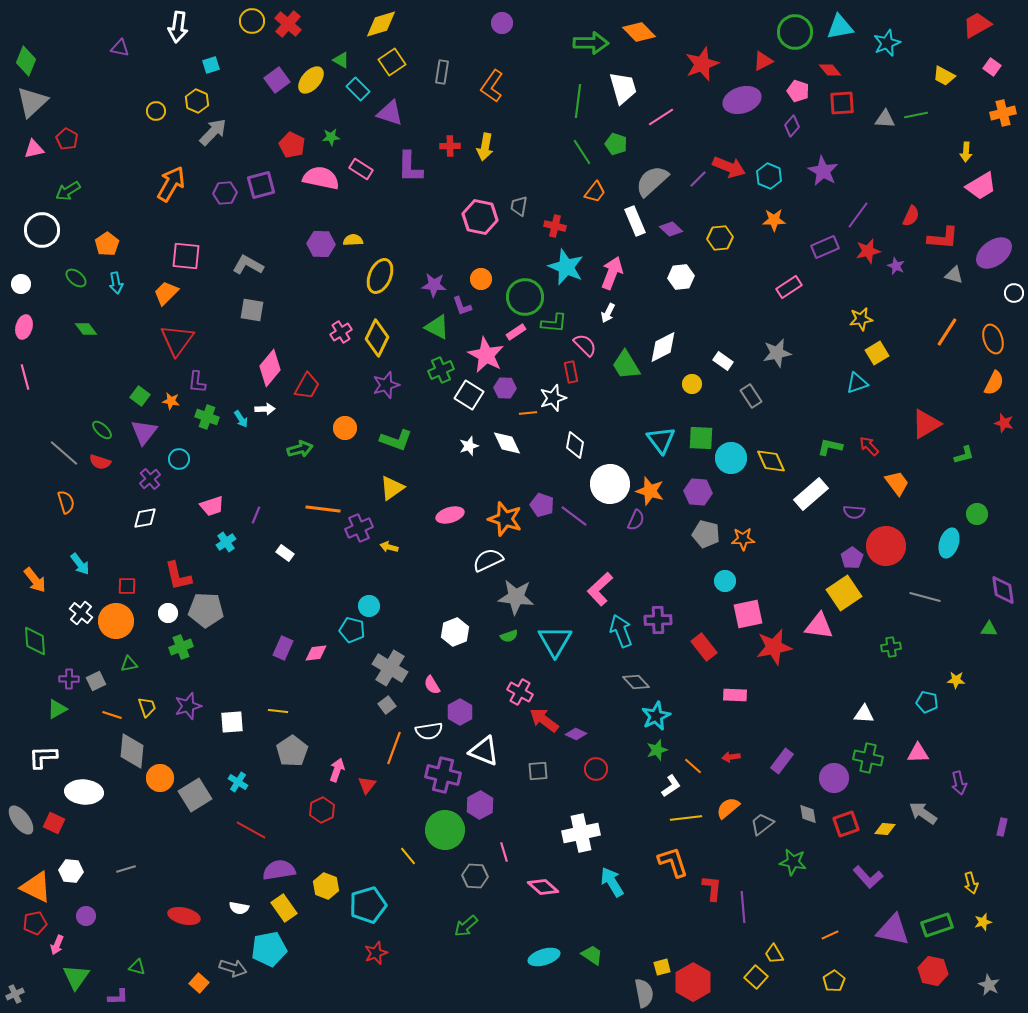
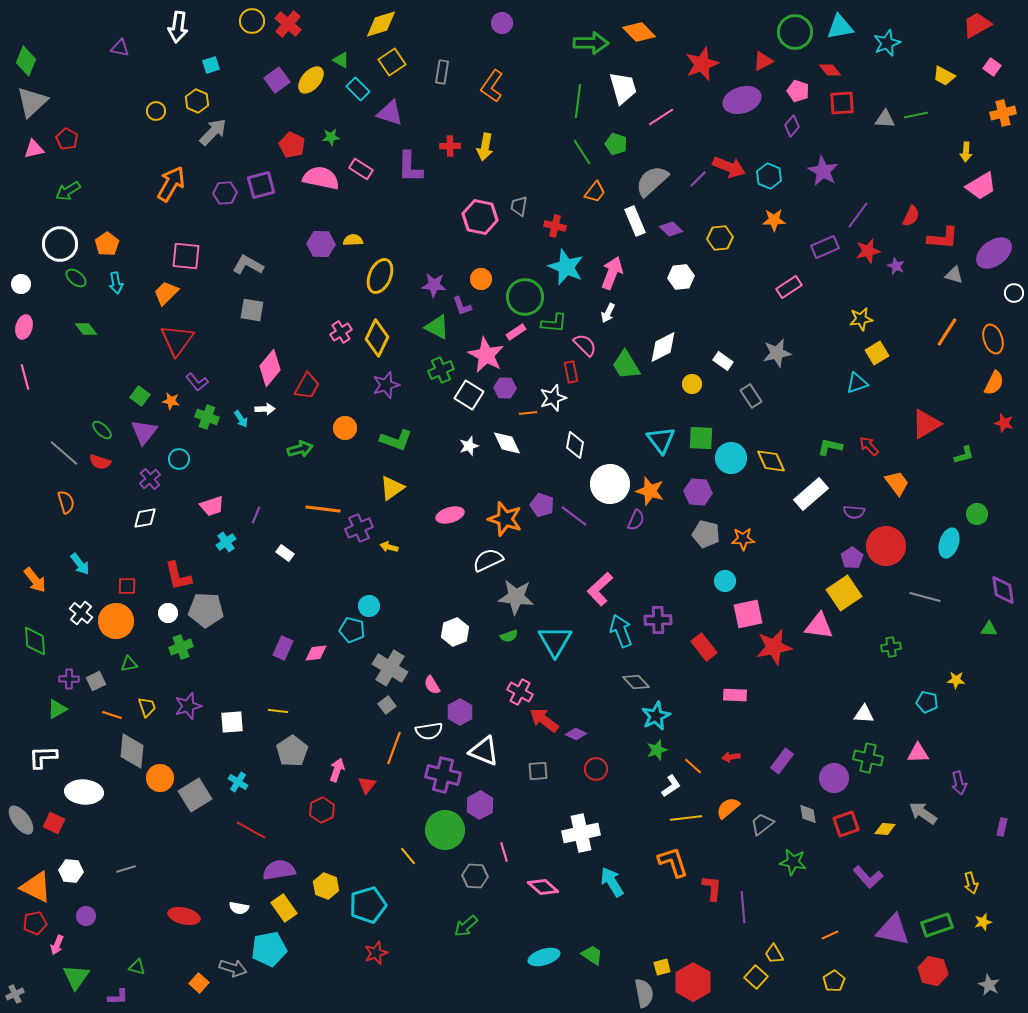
white circle at (42, 230): moved 18 px right, 14 px down
purple L-shape at (197, 382): rotated 45 degrees counterclockwise
